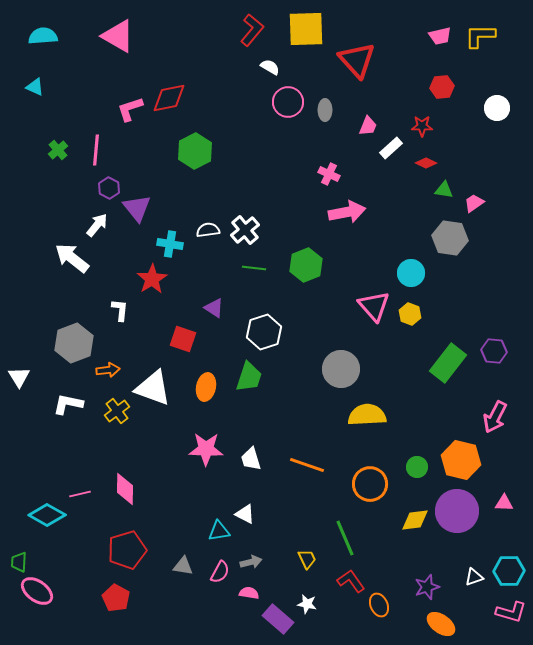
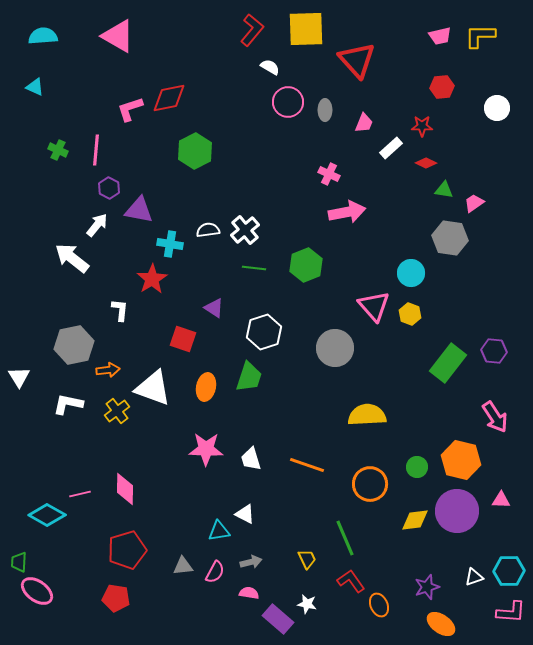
pink trapezoid at (368, 126): moved 4 px left, 3 px up
green cross at (58, 150): rotated 24 degrees counterclockwise
purple triangle at (137, 208): moved 2 px right, 2 px down; rotated 40 degrees counterclockwise
gray hexagon at (74, 343): moved 2 px down; rotated 9 degrees clockwise
gray circle at (341, 369): moved 6 px left, 21 px up
pink arrow at (495, 417): rotated 60 degrees counterclockwise
pink triangle at (504, 503): moved 3 px left, 3 px up
gray triangle at (183, 566): rotated 15 degrees counterclockwise
pink semicircle at (220, 572): moved 5 px left
red pentagon at (116, 598): rotated 20 degrees counterclockwise
pink L-shape at (511, 612): rotated 12 degrees counterclockwise
